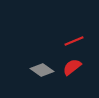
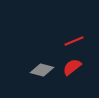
gray diamond: rotated 20 degrees counterclockwise
